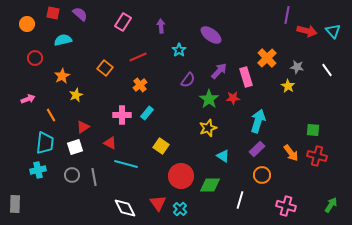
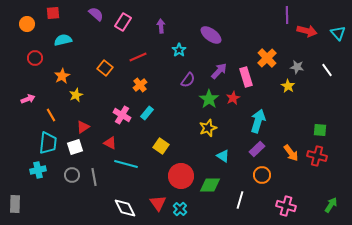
red square at (53, 13): rotated 16 degrees counterclockwise
purple semicircle at (80, 14): moved 16 px right
purple line at (287, 15): rotated 12 degrees counterclockwise
cyan triangle at (333, 31): moved 5 px right, 2 px down
red star at (233, 98): rotated 24 degrees counterclockwise
pink cross at (122, 115): rotated 30 degrees clockwise
green square at (313, 130): moved 7 px right
cyan trapezoid at (45, 143): moved 3 px right
